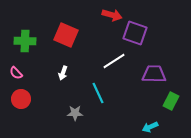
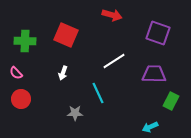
purple square: moved 23 px right
